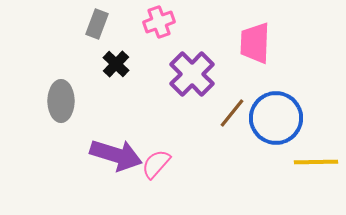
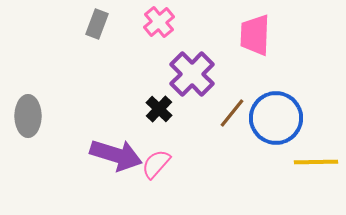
pink cross: rotated 20 degrees counterclockwise
pink trapezoid: moved 8 px up
black cross: moved 43 px right, 45 px down
gray ellipse: moved 33 px left, 15 px down
